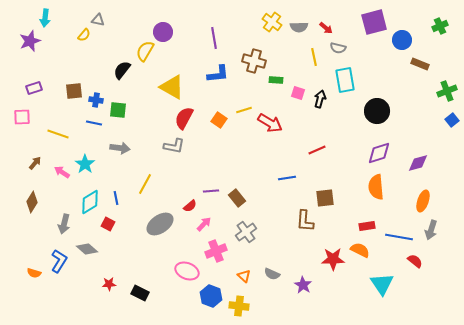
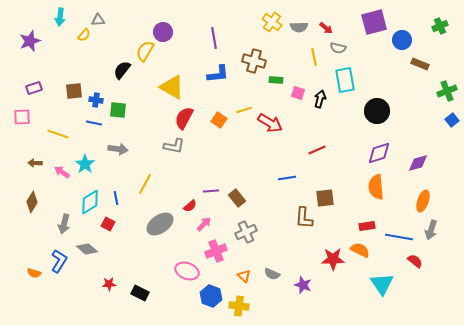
cyan arrow at (45, 18): moved 15 px right, 1 px up
gray triangle at (98, 20): rotated 16 degrees counterclockwise
gray arrow at (120, 148): moved 2 px left, 1 px down
brown arrow at (35, 163): rotated 128 degrees counterclockwise
brown L-shape at (305, 221): moved 1 px left, 3 px up
gray cross at (246, 232): rotated 10 degrees clockwise
purple star at (303, 285): rotated 12 degrees counterclockwise
